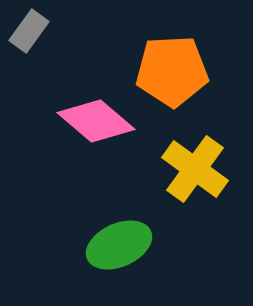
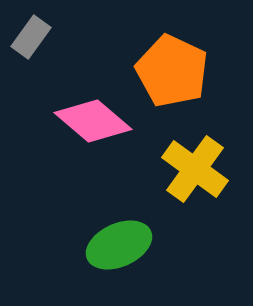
gray rectangle: moved 2 px right, 6 px down
orange pentagon: rotated 28 degrees clockwise
pink diamond: moved 3 px left
